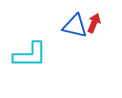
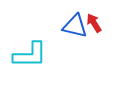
red arrow: rotated 54 degrees counterclockwise
